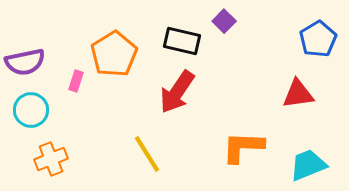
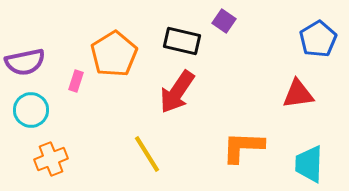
purple square: rotated 10 degrees counterclockwise
cyan trapezoid: moved 1 px right, 1 px up; rotated 66 degrees counterclockwise
